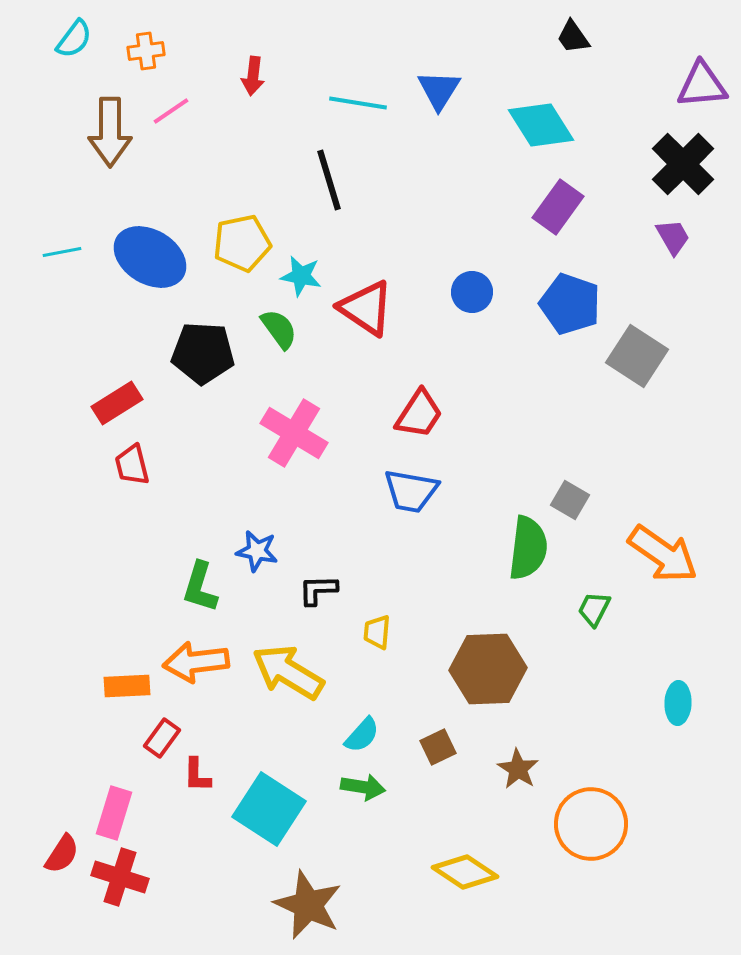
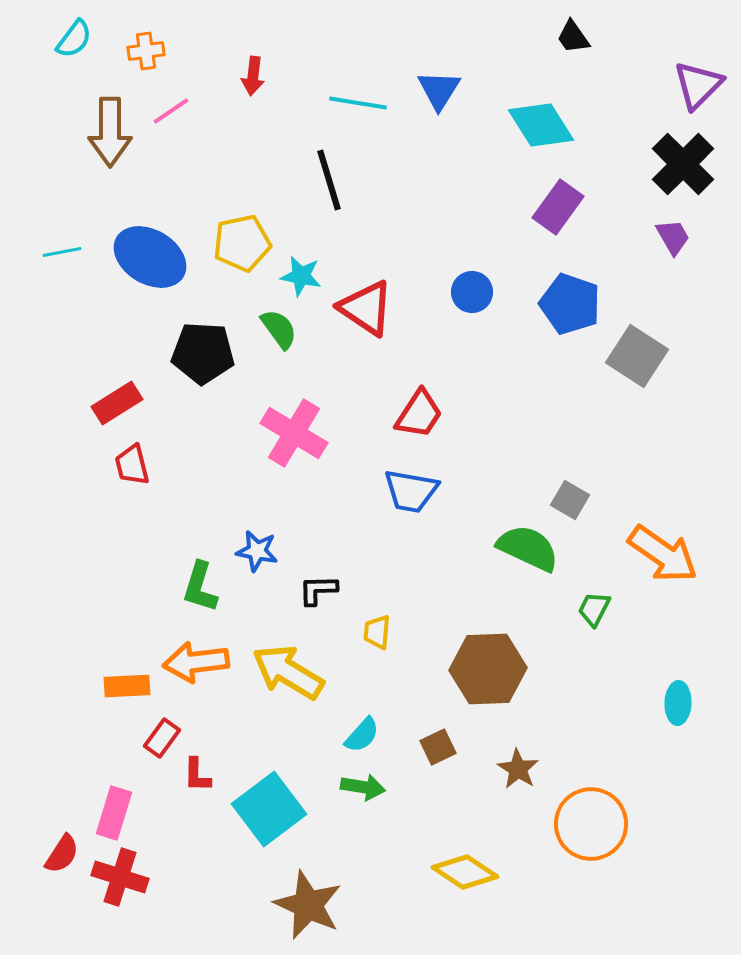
purple triangle at (702, 85): moved 4 px left; rotated 40 degrees counterclockwise
green semicircle at (528, 548): rotated 72 degrees counterclockwise
cyan square at (269, 809): rotated 20 degrees clockwise
